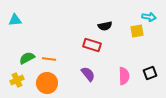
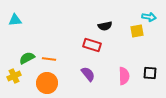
black square: rotated 24 degrees clockwise
yellow cross: moved 3 px left, 4 px up
